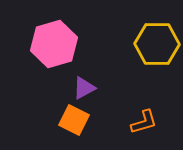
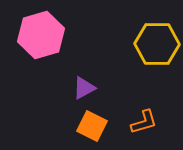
pink hexagon: moved 13 px left, 9 px up
orange square: moved 18 px right, 6 px down
